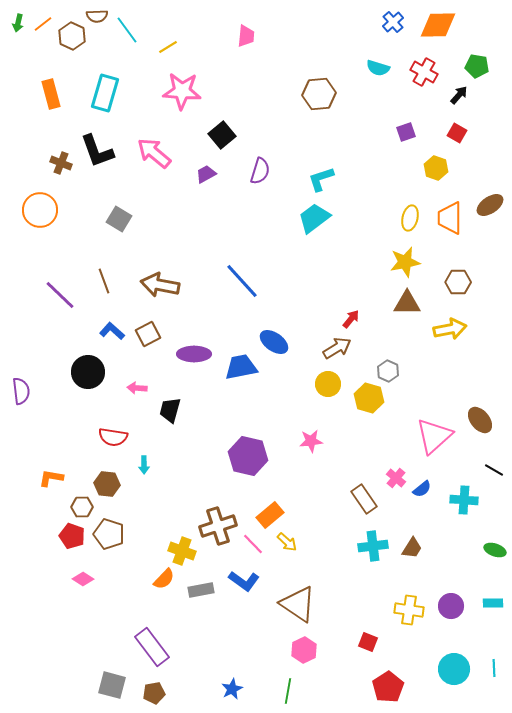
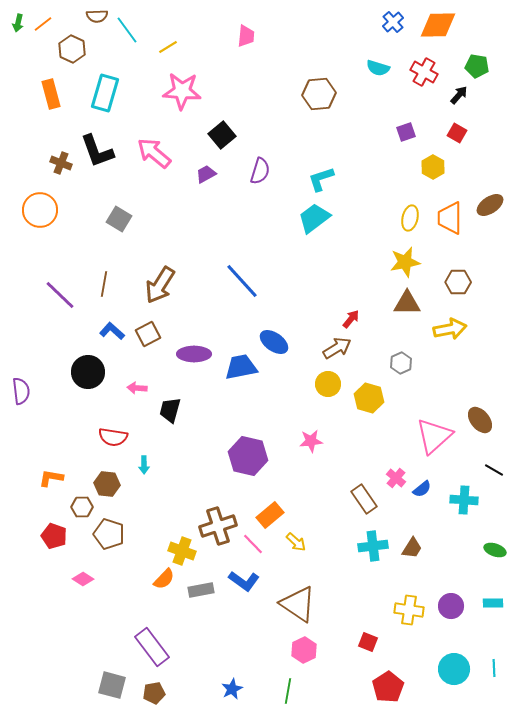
brown hexagon at (72, 36): moved 13 px down
yellow hexagon at (436, 168): moved 3 px left, 1 px up; rotated 10 degrees clockwise
brown line at (104, 281): moved 3 px down; rotated 30 degrees clockwise
brown arrow at (160, 285): rotated 69 degrees counterclockwise
gray hexagon at (388, 371): moved 13 px right, 8 px up; rotated 10 degrees clockwise
red pentagon at (72, 536): moved 18 px left
yellow arrow at (287, 542): moved 9 px right
